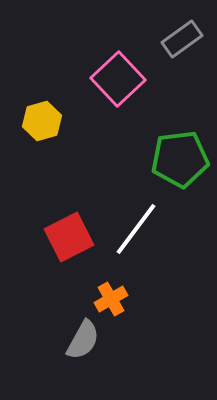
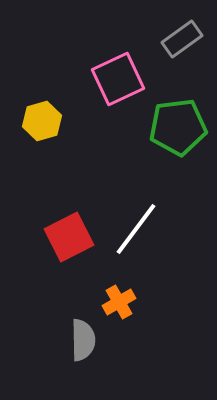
pink square: rotated 18 degrees clockwise
green pentagon: moved 2 px left, 32 px up
orange cross: moved 8 px right, 3 px down
gray semicircle: rotated 30 degrees counterclockwise
